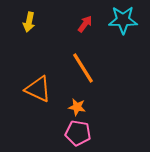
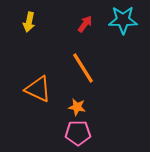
pink pentagon: rotated 10 degrees counterclockwise
